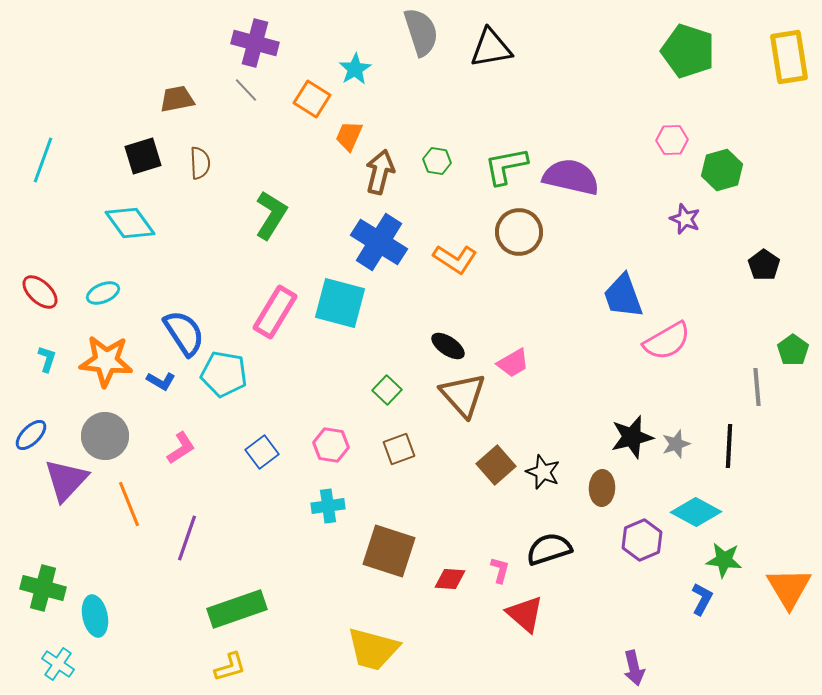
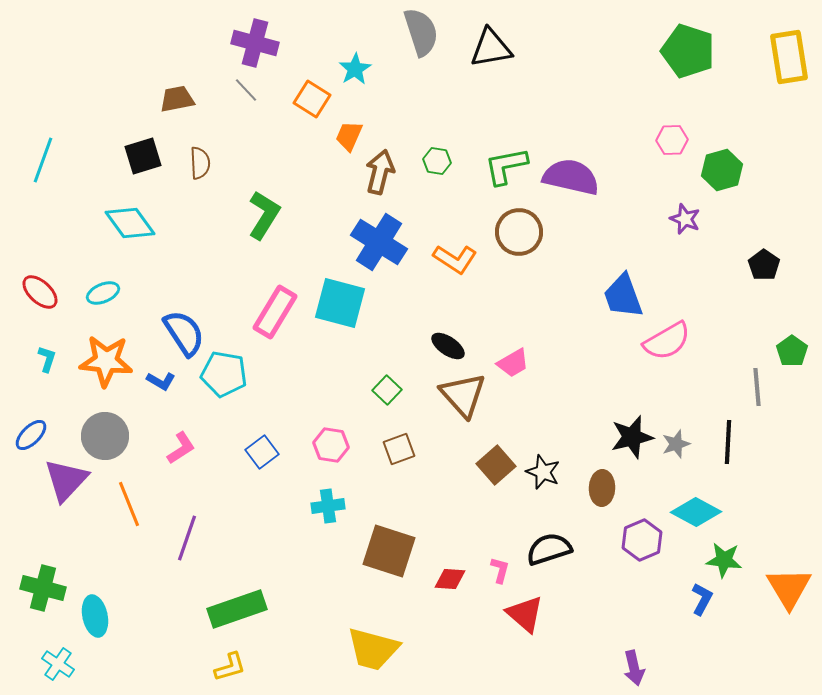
green L-shape at (271, 215): moved 7 px left
green pentagon at (793, 350): moved 1 px left, 1 px down
black line at (729, 446): moved 1 px left, 4 px up
